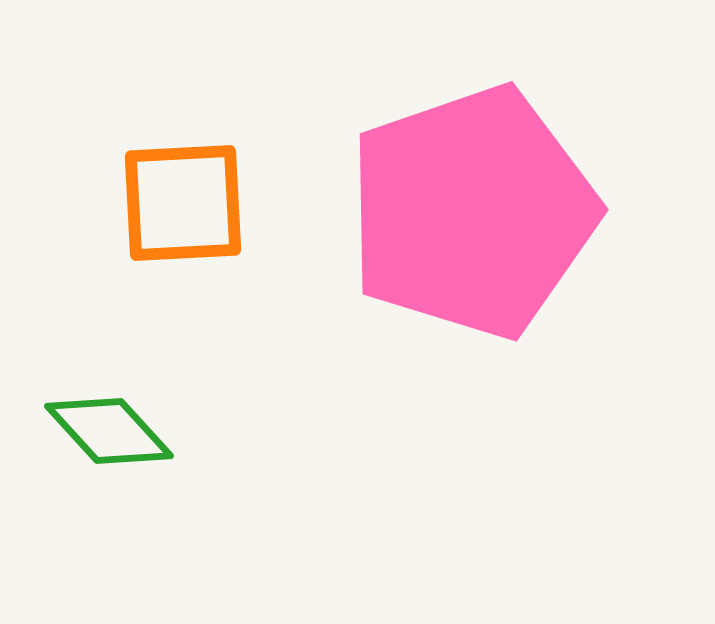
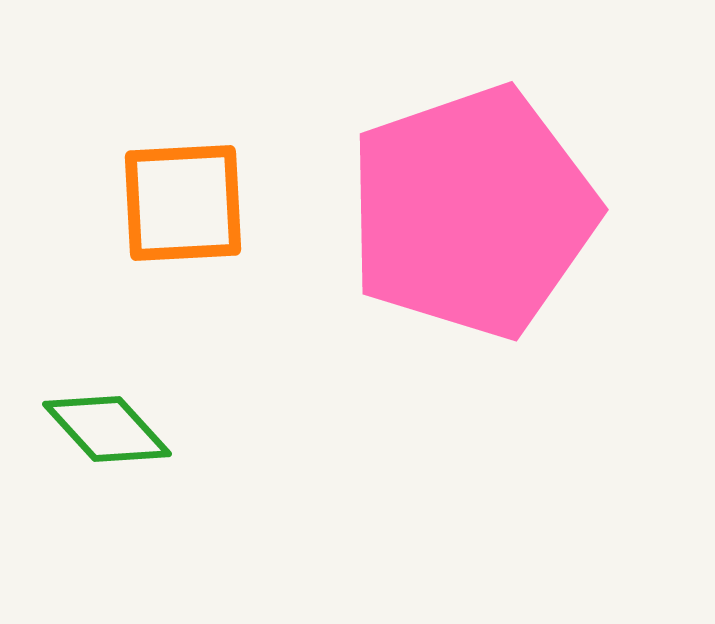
green diamond: moved 2 px left, 2 px up
